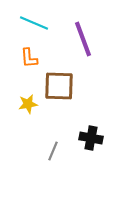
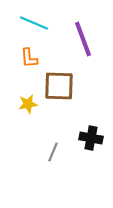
gray line: moved 1 px down
